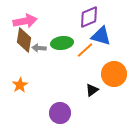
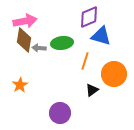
orange line: moved 11 px down; rotated 30 degrees counterclockwise
